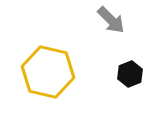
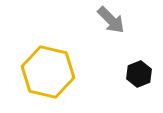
black hexagon: moved 9 px right
